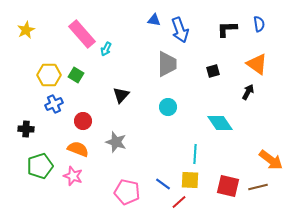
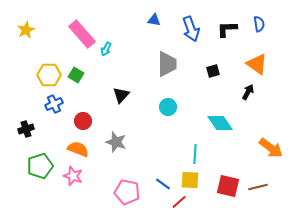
blue arrow: moved 11 px right, 1 px up
black cross: rotated 21 degrees counterclockwise
orange arrow: moved 12 px up
